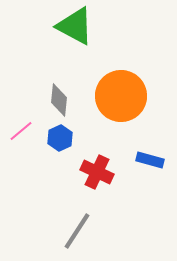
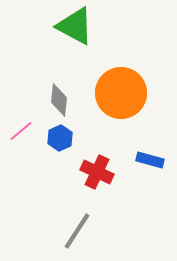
orange circle: moved 3 px up
